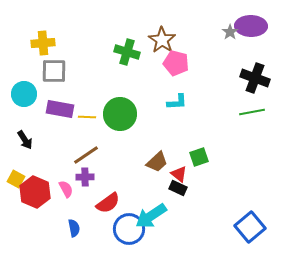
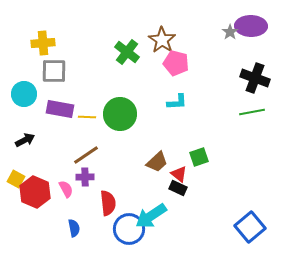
green cross: rotated 20 degrees clockwise
black arrow: rotated 84 degrees counterclockwise
red semicircle: rotated 60 degrees counterclockwise
